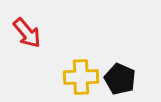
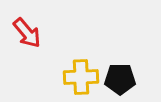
black pentagon: rotated 24 degrees counterclockwise
